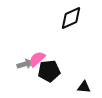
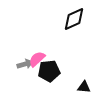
black diamond: moved 3 px right, 1 px down
